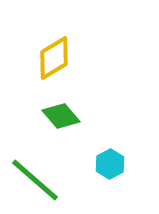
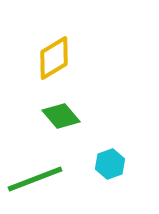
cyan hexagon: rotated 8 degrees clockwise
green line: moved 1 px up; rotated 62 degrees counterclockwise
